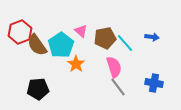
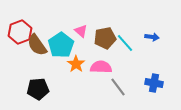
pink semicircle: moved 13 px left; rotated 70 degrees counterclockwise
